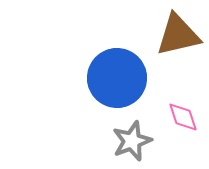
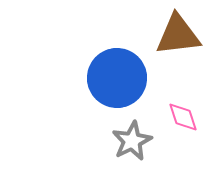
brown triangle: rotated 6 degrees clockwise
gray star: rotated 6 degrees counterclockwise
